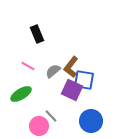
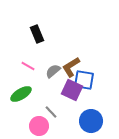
brown L-shape: rotated 20 degrees clockwise
gray line: moved 4 px up
